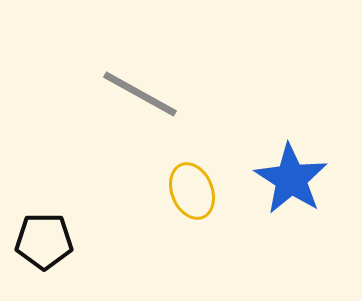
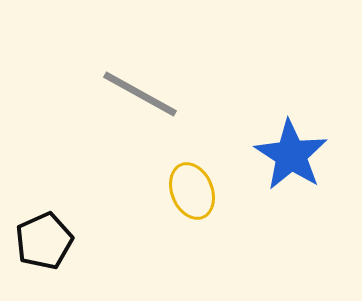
blue star: moved 24 px up
black pentagon: rotated 24 degrees counterclockwise
